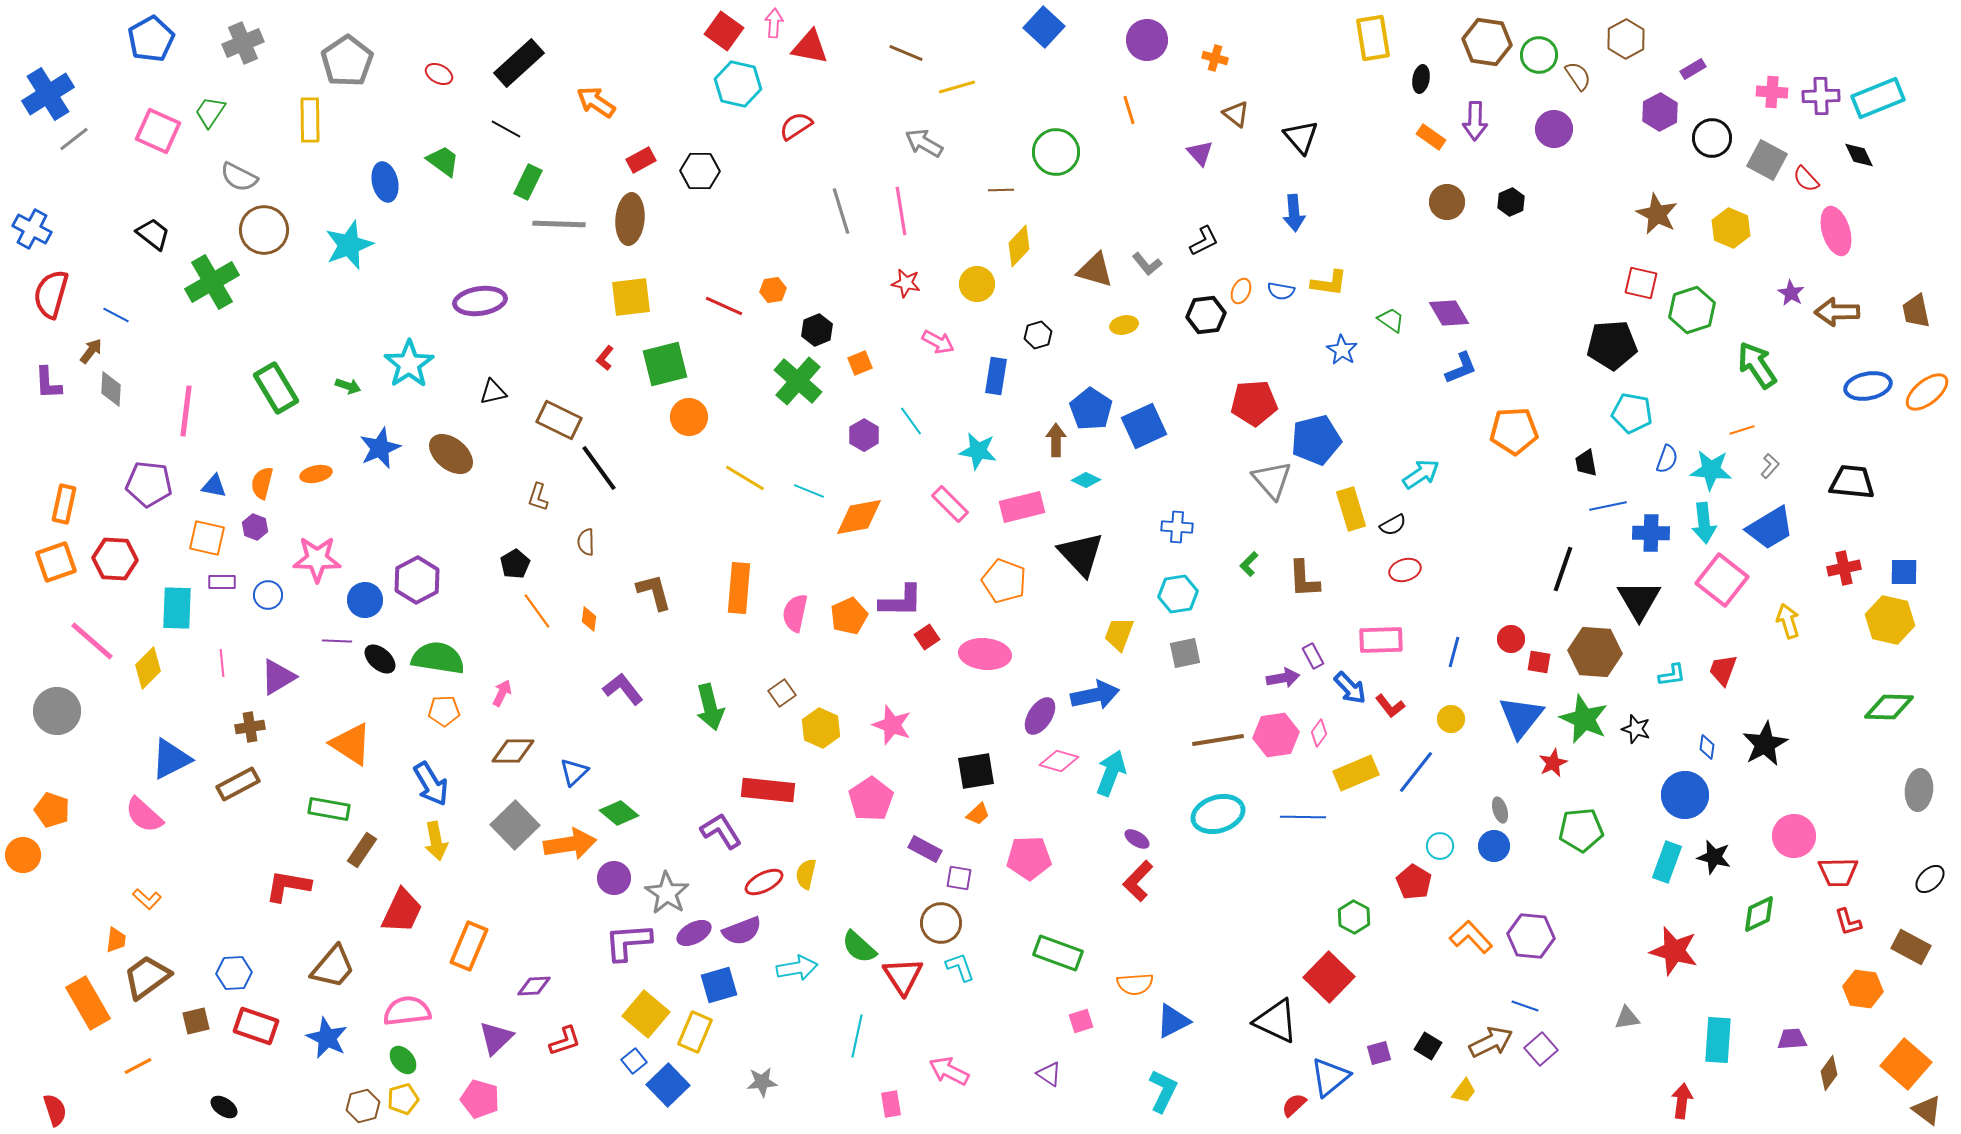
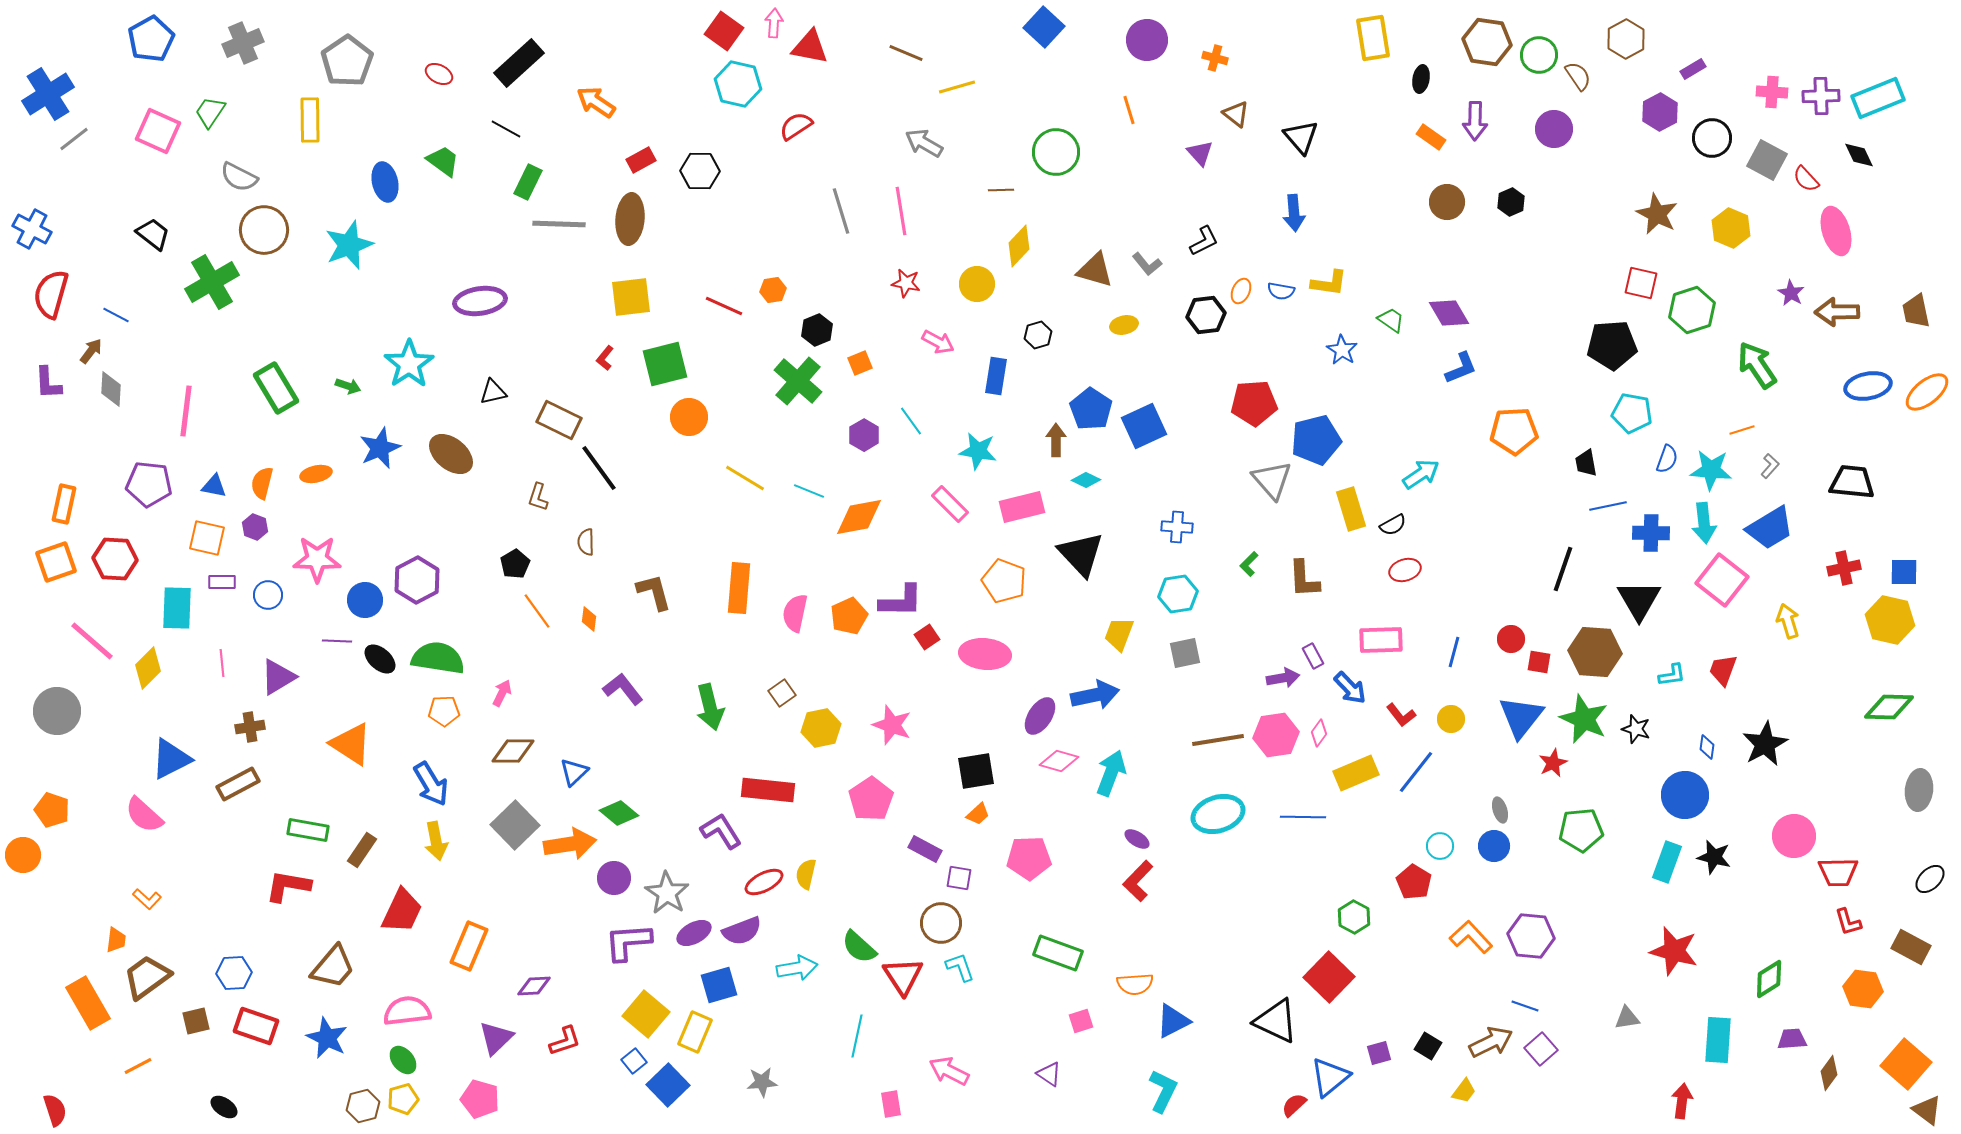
red L-shape at (1390, 706): moved 11 px right, 9 px down
yellow hexagon at (821, 728): rotated 24 degrees clockwise
green rectangle at (329, 809): moved 21 px left, 21 px down
green diamond at (1759, 914): moved 10 px right, 65 px down; rotated 6 degrees counterclockwise
